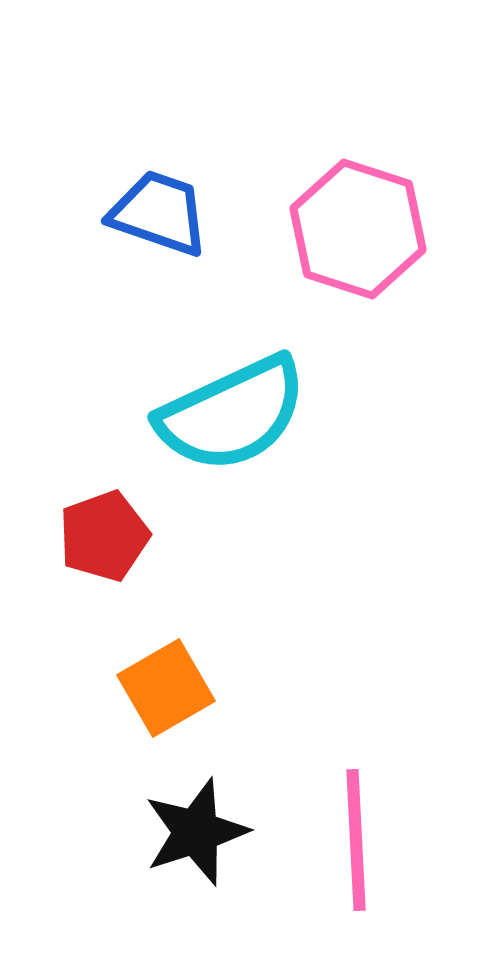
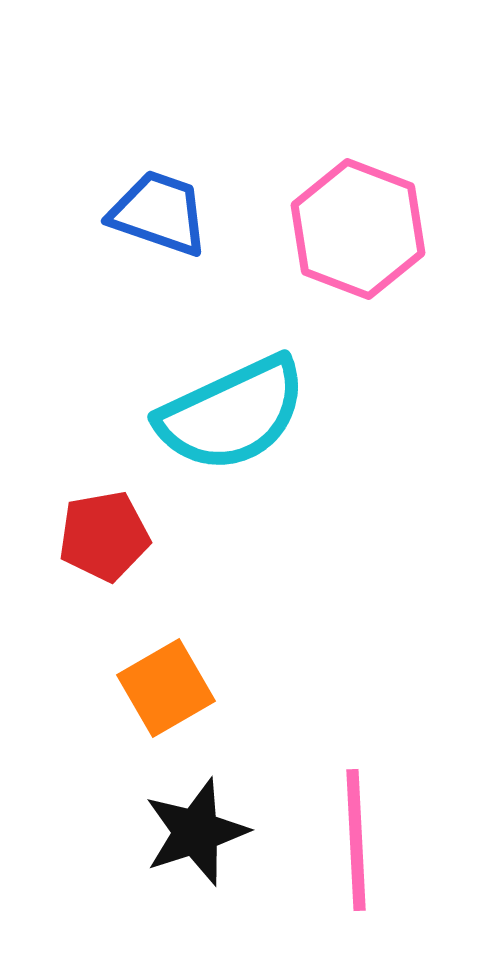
pink hexagon: rotated 3 degrees clockwise
red pentagon: rotated 10 degrees clockwise
